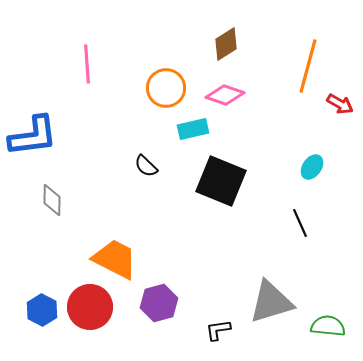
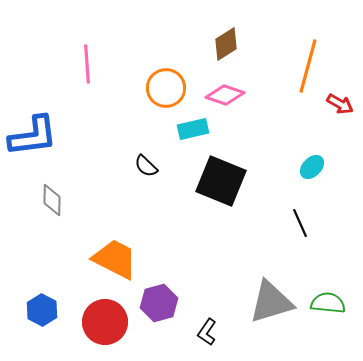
cyan ellipse: rotated 10 degrees clockwise
red circle: moved 15 px right, 15 px down
green semicircle: moved 23 px up
black L-shape: moved 11 px left, 2 px down; rotated 48 degrees counterclockwise
